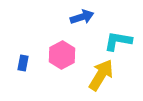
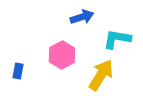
cyan L-shape: moved 1 px left, 2 px up
blue rectangle: moved 5 px left, 8 px down
